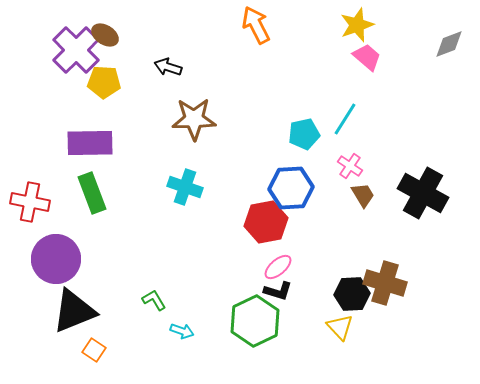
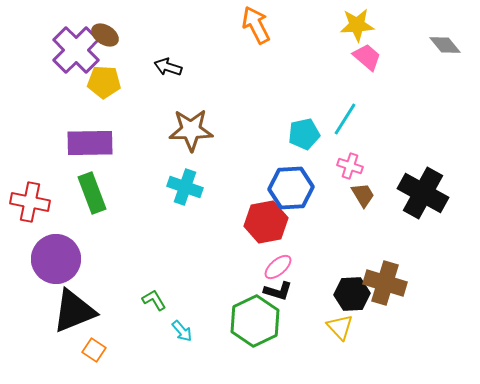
yellow star: rotated 16 degrees clockwise
gray diamond: moved 4 px left, 1 px down; rotated 72 degrees clockwise
brown star: moved 3 px left, 11 px down
pink cross: rotated 15 degrees counterclockwise
cyan arrow: rotated 30 degrees clockwise
